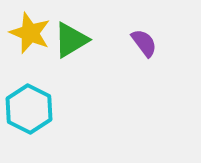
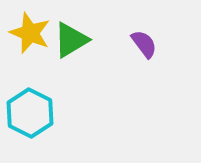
purple semicircle: moved 1 px down
cyan hexagon: moved 1 px right, 4 px down
